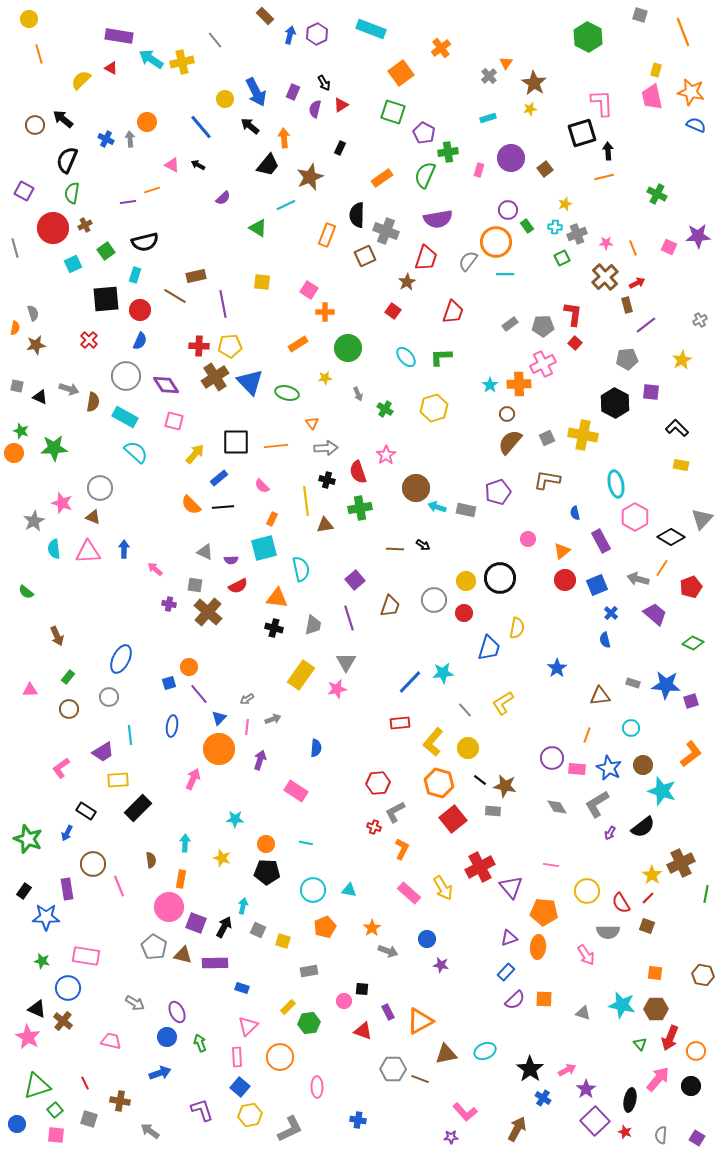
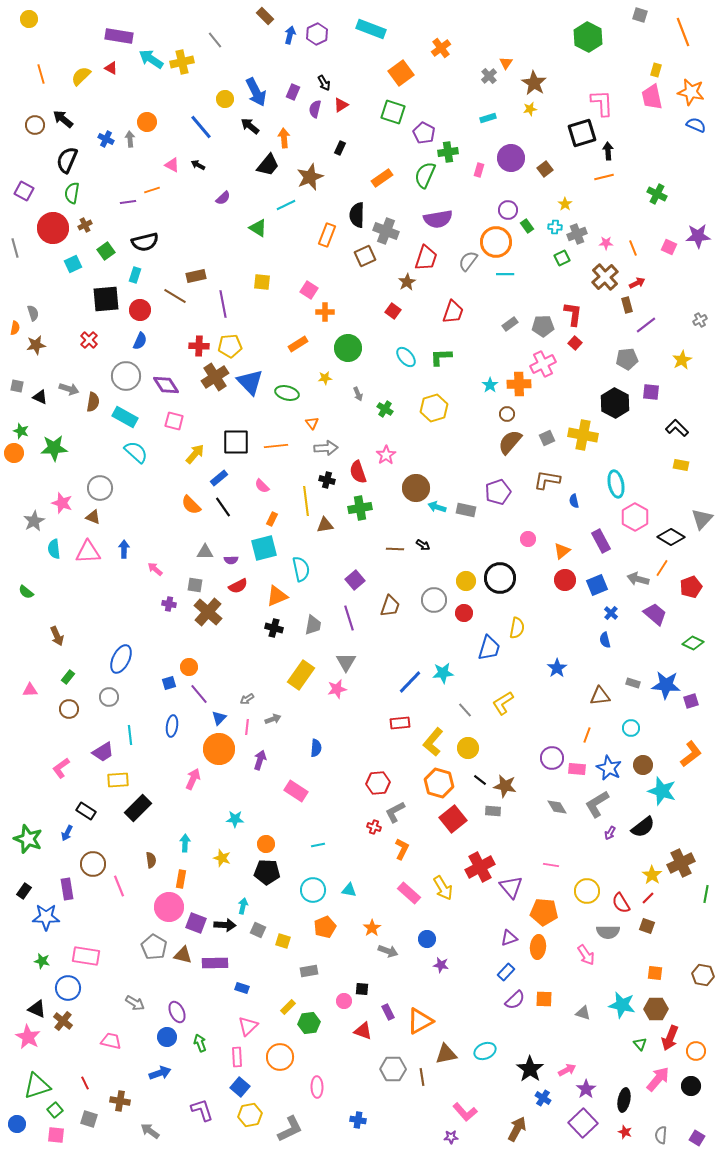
orange line at (39, 54): moved 2 px right, 20 px down
yellow semicircle at (81, 80): moved 4 px up
yellow star at (565, 204): rotated 16 degrees counterclockwise
black line at (223, 507): rotated 60 degrees clockwise
blue semicircle at (575, 513): moved 1 px left, 12 px up
gray triangle at (205, 552): rotated 24 degrees counterclockwise
orange triangle at (277, 598): moved 2 px up; rotated 30 degrees counterclockwise
cyan line at (306, 843): moved 12 px right, 2 px down; rotated 24 degrees counterclockwise
black arrow at (224, 927): moved 1 px right, 2 px up; rotated 65 degrees clockwise
brown line at (420, 1079): moved 2 px right, 2 px up; rotated 60 degrees clockwise
black ellipse at (630, 1100): moved 6 px left
purple square at (595, 1121): moved 12 px left, 2 px down
